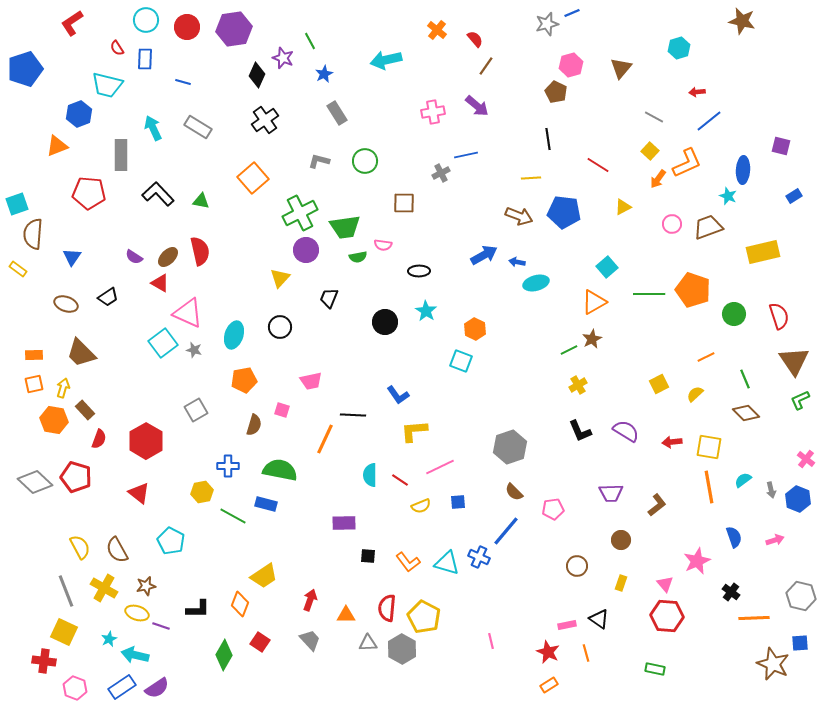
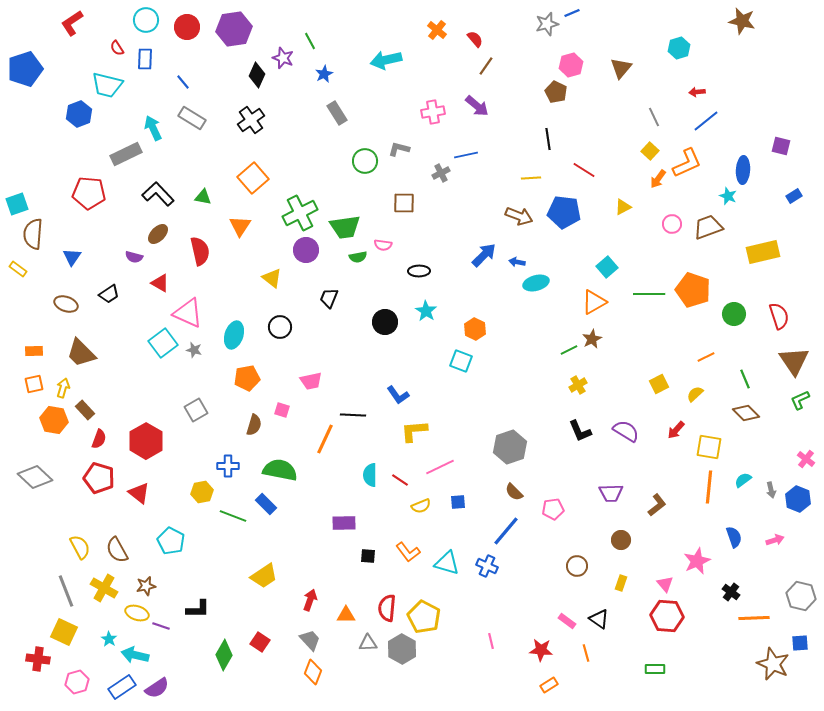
blue line at (183, 82): rotated 35 degrees clockwise
gray line at (654, 117): rotated 36 degrees clockwise
black cross at (265, 120): moved 14 px left
blue line at (709, 121): moved 3 px left
gray rectangle at (198, 127): moved 6 px left, 9 px up
orange triangle at (57, 146): moved 183 px right, 80 px down; rotated 35 degrees counterclockwise
gray rectangle at (121, 155): moved 5 px right, 1 px up; rotated 64 degrees clockwise
gray L-shape at (319, 161): moved 80 px right, 12 px up
red line at (598, 165): moved 14 px left, 5 px down
green triangle at (201, 201): moved 2 px right, 4 px up
blue arrow at (484, 255): rotated 16 degrees counterclockwise
purple semicircle at (134, 257): rotated 18 degrees counterclockwise
brown ellipse at (168, 257): moved 10 px left, 23 px up
yellow triangle at (280, 278): moved 8 px left; rotated 35 degrees counterclockwise
black trapezoid at (108, 297): moved 1 px right, 3 px up
orange rectangle at (34, 355): moved 4 px up
orange pentagon at (244, 380): moved 3 px right, 2 px up
red arrow at (672, 442): moved 4 px right, 12 px up; rotated 42 degrees counterclockwise
red pentagon at (76, 477): moved 23 px right, 1 px down
gray diamond at (35, 482): moved 5 px up
orange line at (709, 487): rotated 16 degrees clockwise
blue rectangle at (266, 504): rotated 30 degrees clockwise
green line at (233, 516): rotated 8 degrees counterclockwise
blue cross at (479, 557): moved 8 px right, 9 px down
orange L-shape at (408, 562): moved 10 px up
orange diamond at (240, 604): moved 73 px right, 68 px down
pink rectangle at (567, 625): moved 4 px up; rotated 48 degrees clockwise
cyan star at (109, 639): rotated 14 degrees counterclockwise
red star at (548, 652): moved 7 px left, 2 px up; rotated 20 degrees counterclockwise
red cross at (44, 661): moved 6 px left, 2 px up
green rectangle at (655, 669): rotated 12 degrees counterclockwise
pink hexagon at (75, 688): moved 2 px right, 6 px up; rotated 25 degrees clockwise
